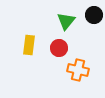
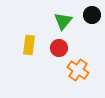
black circle: moved 2 px left
green triangle: moved 3 px left
orange cross: rotated 20 degrees clockwise
